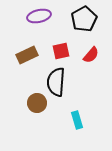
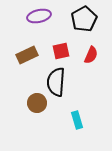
red semicircle: rotated 18 degrees counterclockwise
